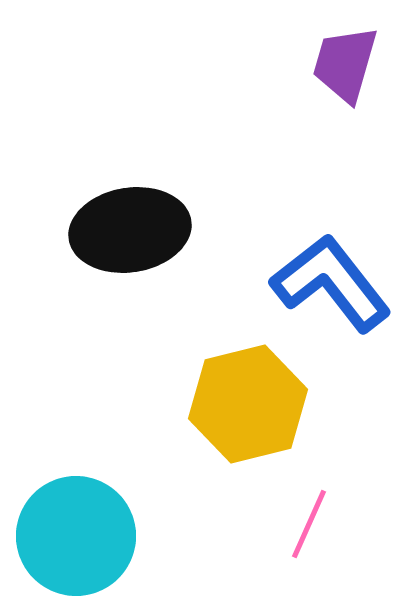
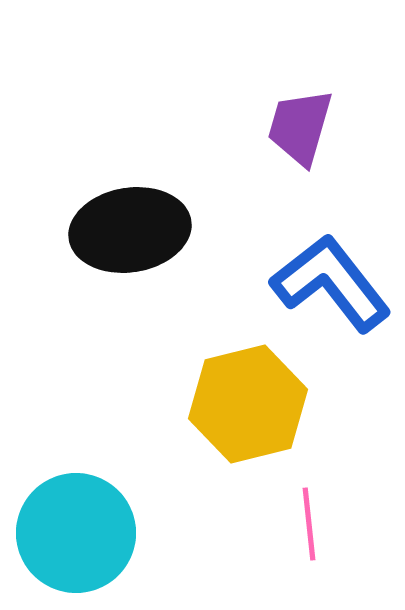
purple trapezoid: moved 45 px left, 63 px down
pink line: rotated 30 degrees counterclockwise
cyan circle: moved 3 px up
